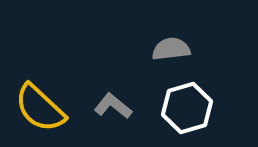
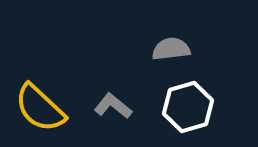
white hexagon: moved 1 px right, 1 px up
